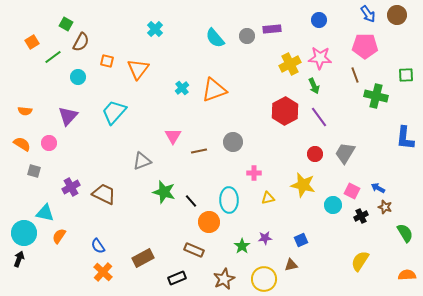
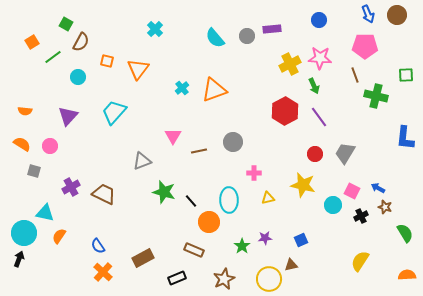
blue arrow at (368, 14): rotated 12 degrees clockwise
pink circle at (49, 143): moved 1 px right, 3 px down
yellow circle at (264, 279): moved 5 px right
